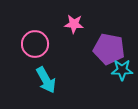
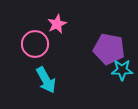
pink star: moved 17 px left; rotated 30 degrees counterclockwise
